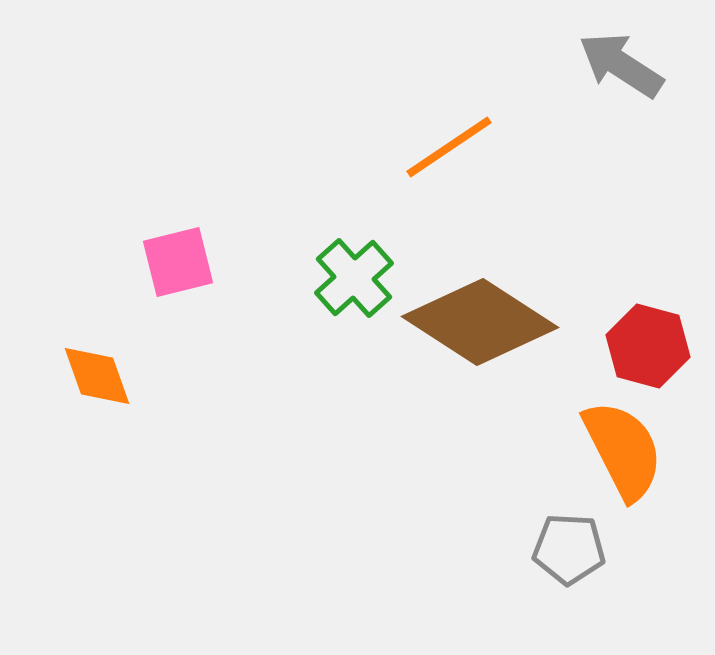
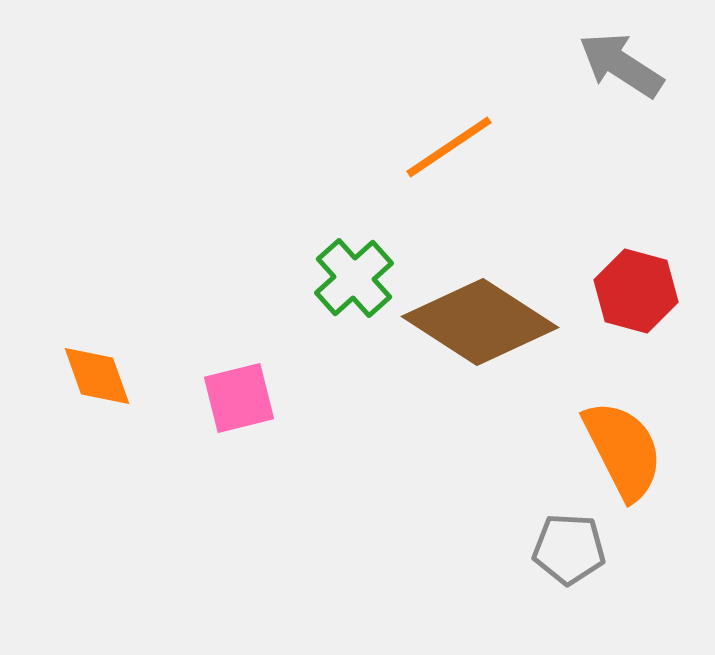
pink square: moved 61 px right, 136 px down
red hexagon: moved 12 px left, 55 px up
